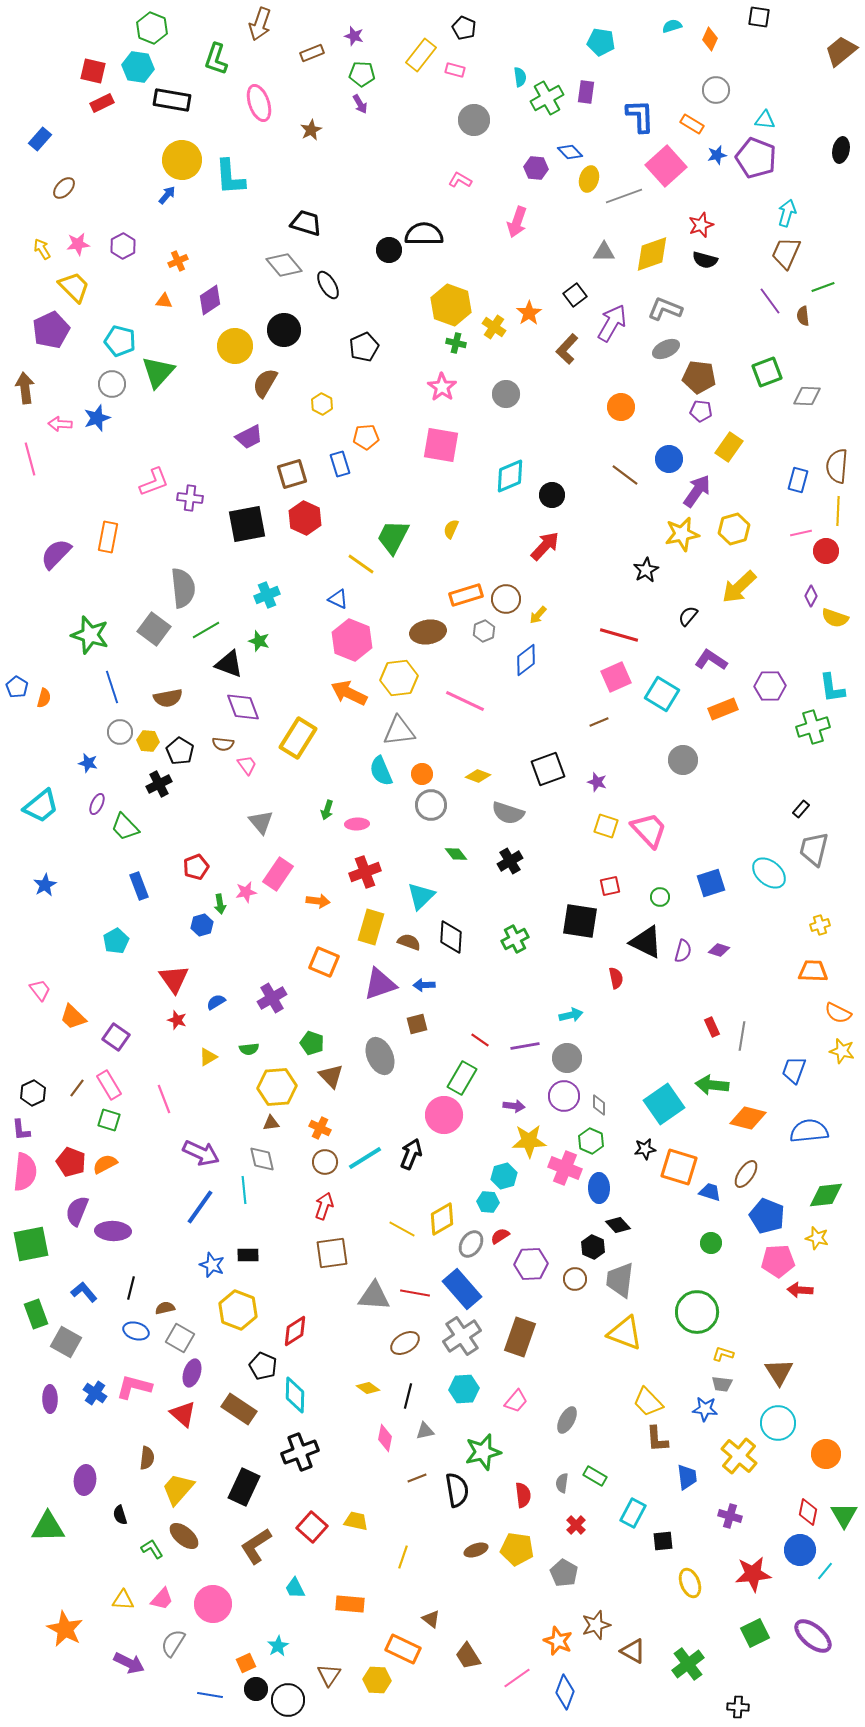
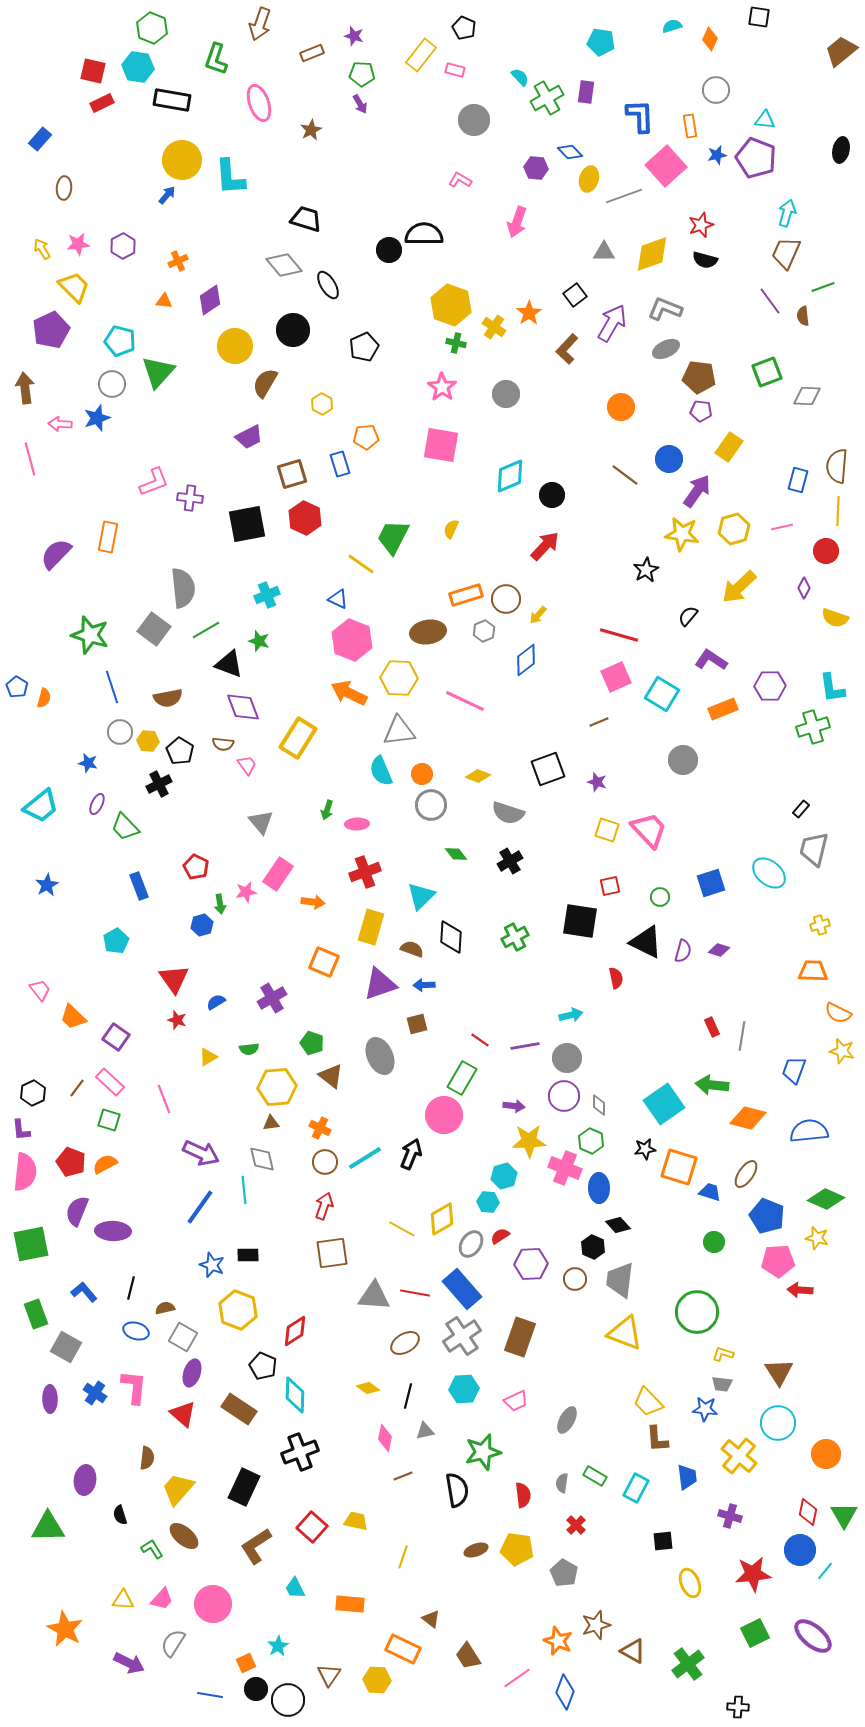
cyan semicircle at (520, 77): rotated 36 degrees counterclockwise
orange rectangle at (692, 124): moved 2 px left, 2 px down; rotated 50 degrees clockwise
brown ellipse at (64, 188): rotated 40 degrees counterclockwise
black trapezoid at (306, 223): moved 4 px up
black circle at (284, 330): moved 9 px right
pink line at (801, 533): moved 19 px left, 6 px up
yellow star at (682, 534): rotated 20 degrees clockwise
purple diamond at (811, 596): moved 7 px left, 8 px up
yellow hexagon at (399, 678): rotated 9 degrees clockwise
yellow square at (606, 826): moved 1 px right, 4 px down
red pentagon at (196, 867): rotated 25 degrees counterclockwise
blue star at (45, 885): moved 2 px right
orange arrow at (318, 901): moved 5 px left, 1 px down
green cross at (515, 939): moved 2 px up
brown semicircle at (409, 942): moved 3 px right, 7 px down
brown triangle at (331, 1076): rotated 8 degrees counterclockwise
pink rectangle at (109, 1085): moved 1 px right, 3 px up; rotated 16 degrees counterclockwise
green diamond at (826, 1195): moved 4 px down; rotated 30 degrees clockwise
green circle at (711, 1243): moved 3 px right, 1 px up
gray square at (180, 1338): moved 3 px right, 1 px up
gray square at (66, 1342): moved 5 px down
pink L-shape at (134, 1387): rotated 81 degrees clockwise
pink trapezoid at (516, 1401): rotated 25 degrees clockwise
brown line at (417, 1478): moved 14 px left, 2 px up
cyan rectangle at (633, 1513): moved 3 px right, 25 px up
